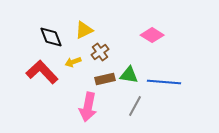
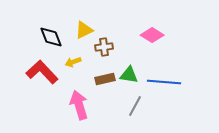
brown cross: moved 4 px right, 5 px up; rotated 30 degrees clockwise
pink arrow: moved 9 px left, 2 px up; rotated 152 degrees clockwise
